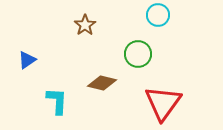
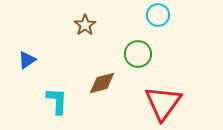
brown diamond: rotated 28 degrees counterclockwise
